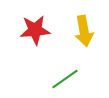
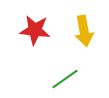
red star: rotated 12 degrees clockwise
